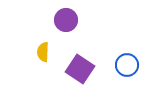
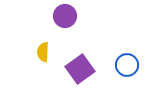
purple circle: moved 1 px left, 4 px up
purple square: rotated 20 degrees clockwise
